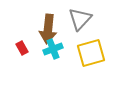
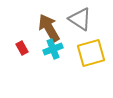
gray triangle: rotated 40 degrees counterclockwise
brown arrow: moved 1 px right, 1 px up; rotated 144 degrees clockwise
